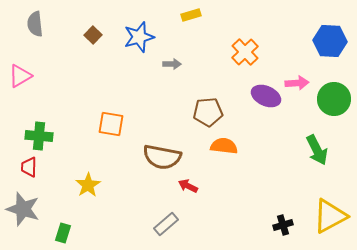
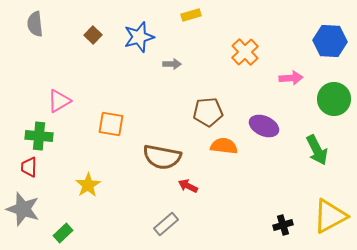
pink triangle: moved 39 px right, 25 px down
pink arrow: moved 6 px left, 5 px up
purple ellipse: moved 2 px left, 30 px down
green rectangle: rotated 30 degrees clockwise
